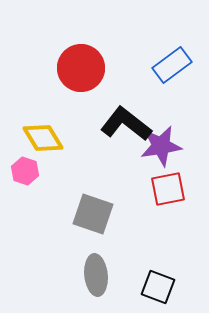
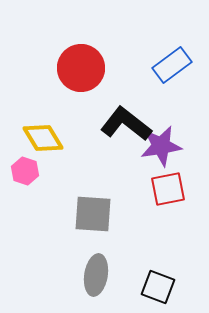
gray square: rotated 15 degrees counterclockwise
gray ellipse: rotated 15 degrees clockwise
